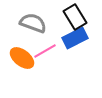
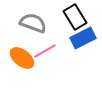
blue rectangle: moved 8 px right
